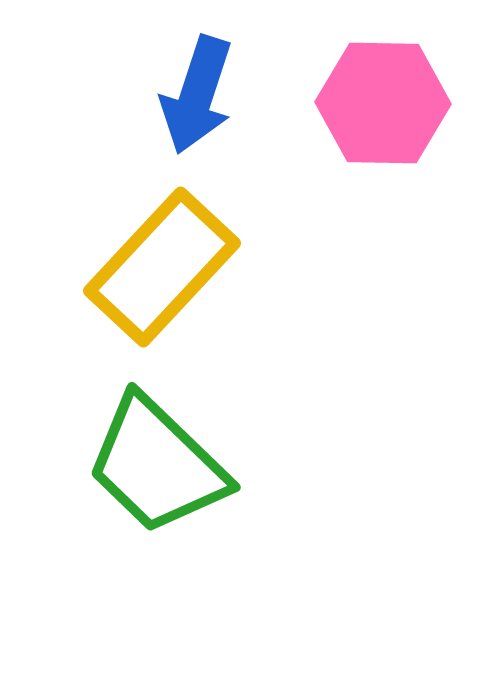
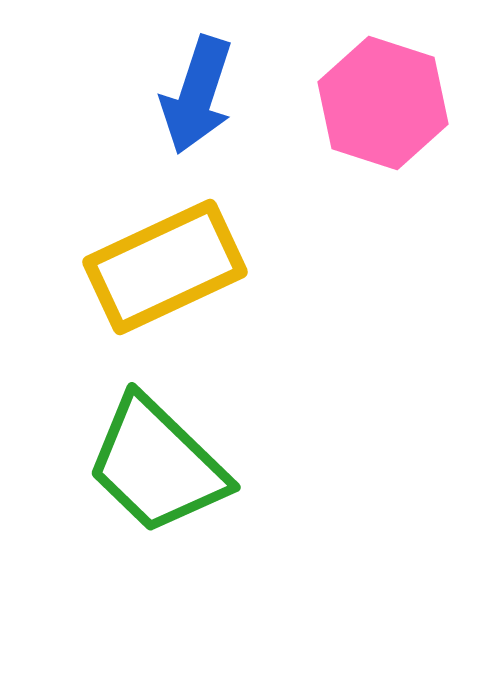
pink hexagon: rotated 17 degrees clockwise
yellow rectangle: moved 3 px right; rotated 22 degrees clockwise
